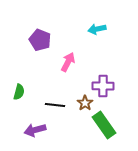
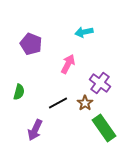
cyan arrow: moved 13 px left, 3 px down
purple pentagon: moved 9 px left, 4 px down
pink arrow: moved 2 px down
purple cross: moved 3 px left, 3 px up; rotated 35 degrees clockwise
black line: moved 3 px right, 2 px up; rotated 36 degrees counterclockwise
green rectangle: moved 3 px down
purple arrow: rotated 50 degrees counterclockwise
